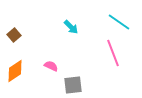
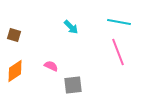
cyan line: rotated 25 degrees counterclockwise
brown square: rotated 32 degrees counterclockwise
pink line: moved 5 px right, 1 px up
